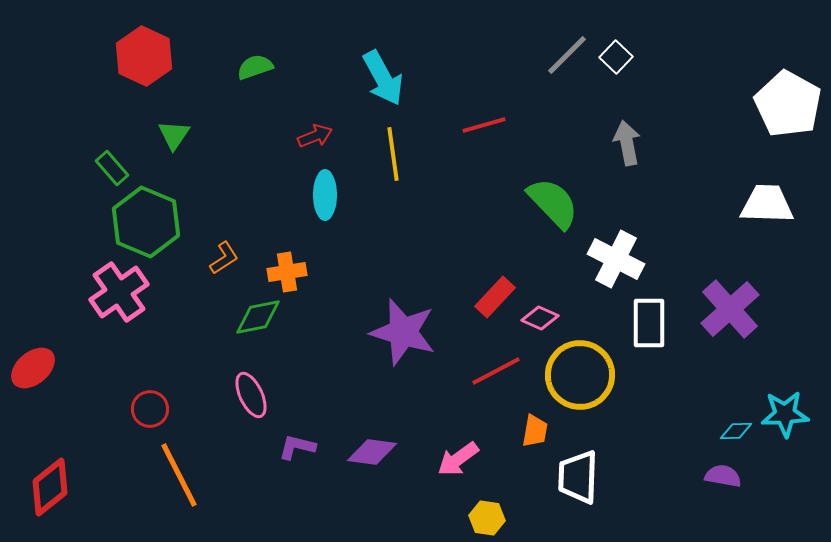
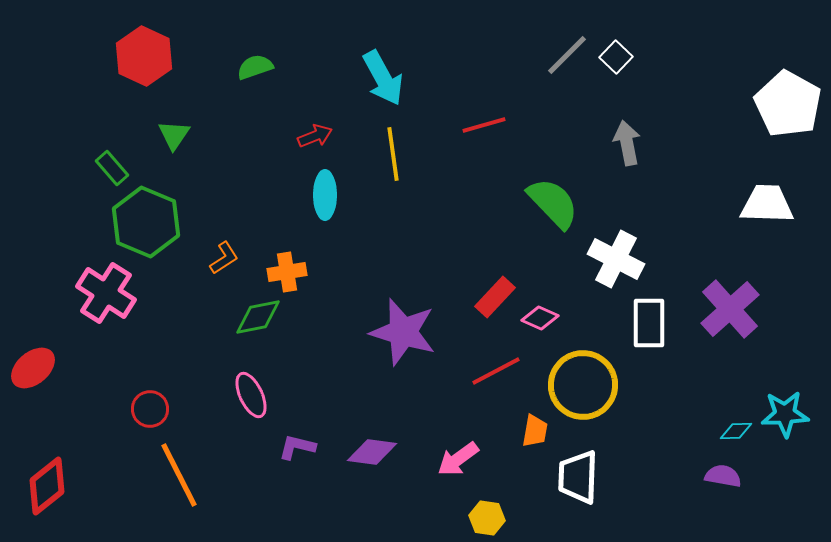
pink cross at (119, 292): moved 13 px left, 1 px down; rotated 22 degrees counterclockwise
yellow circle at (580, 375): moved 3 px right, 10 px down
red diamond at (50, 487): moved 3 px left, 1 px up
